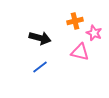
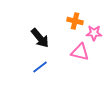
orange cross: rotated 28 degrees clockwise
pink star: rotated 21 degrees counterclockwise
black arrow: rotated 35 degrees clockwise
